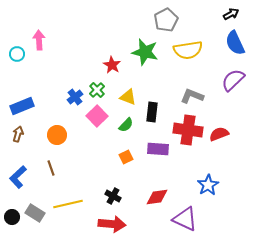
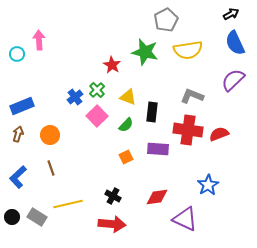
orange circle: moved 7 px left
gray rectangle: moved 2 px right, 4 px down
